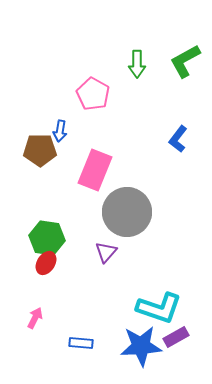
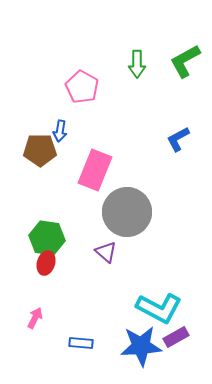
pink pentagon: moved 11 px left, 7 px up
blue L-shape: rotated 24 degrees clockwise
purple triangle: rotated 30 degrees counterclockwise
red ellipse: rotated 15 degrees counterclockwise
cyan L-shape: rotated 9 degrees clockwise
